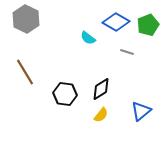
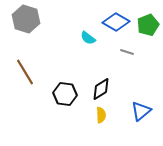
gray hexagon: rotated 8 degrees counterclockwise
yellow semicircle: rotated 42 degrees counterclockwise
